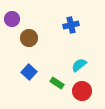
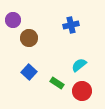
purple circle: moved 1 px right, 1 px down
